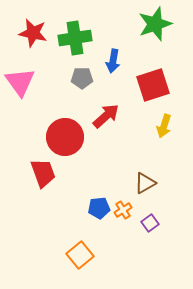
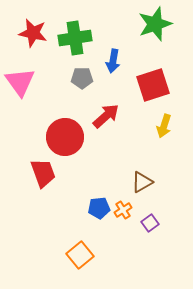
brown triangle: moved 3 px left, 1 px up
